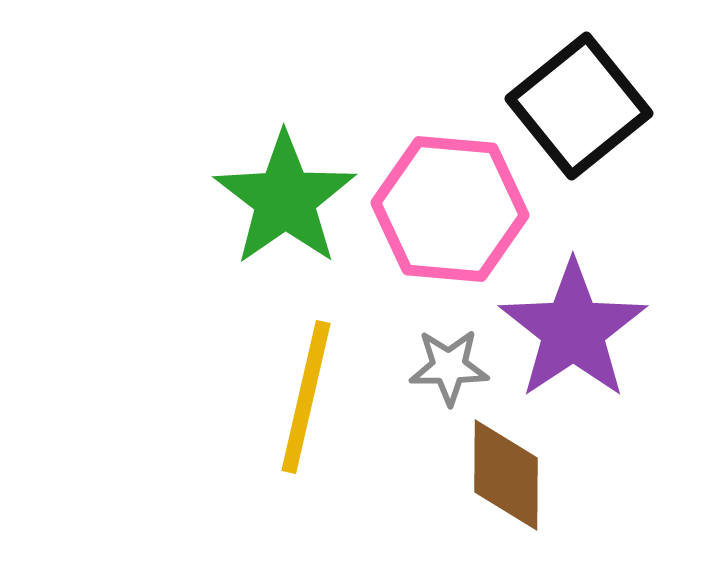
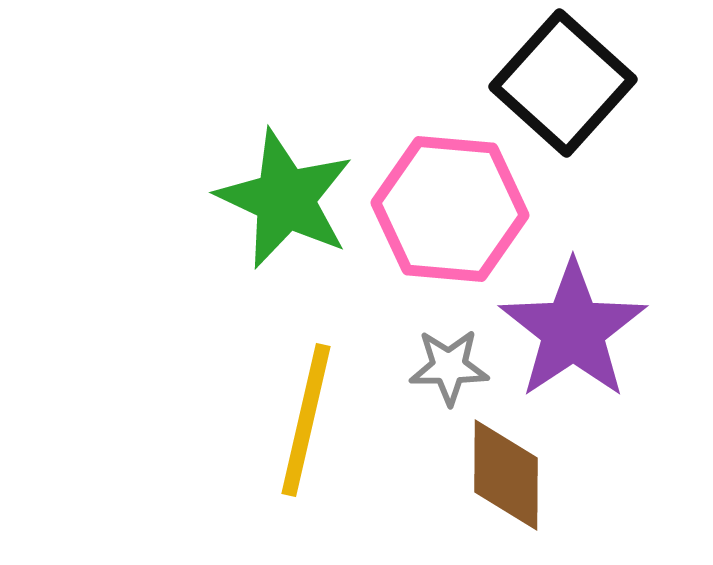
black square: moved 16 px left, 23 px up; rotated 9 degrees counterclockwise
green star: rotated 12 degrees counterclockwise
yellow line: moved 23 px down
